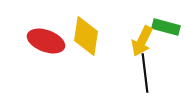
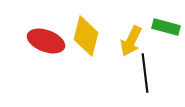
yellow diamond: rotated 6 degrees clockwise
yellow arrow: moved 11 px left
